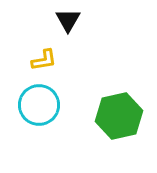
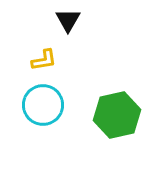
cyan circle: moved 4 px right
green hexagon: moved 2 px left, 1 px up
